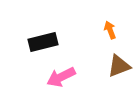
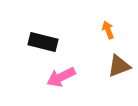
orange arrow: moved 2 px left
black rectangle: rotated 28 degrees clockwise
